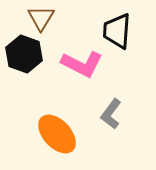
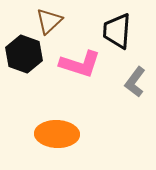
brown triangle: moved 8 px right, 3 px down; rotated 16 degrees clockwise
pink L-shape: moved 2 px left; rotated 9 degrees counterclockwise
gray L-shape: moved 24 px right, 32 px up
orange ellipse: rotated 45 degrees counterclockwise
